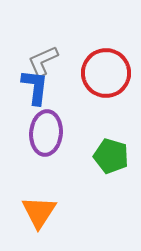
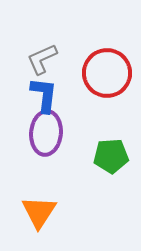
gray L-shape: moved 1 px left, 2 px up
red circle: moved 1 px right
blue L-shape: moved 9 px right, 8 px down
green pentagon: rotated 20 degrees counterclockwise
